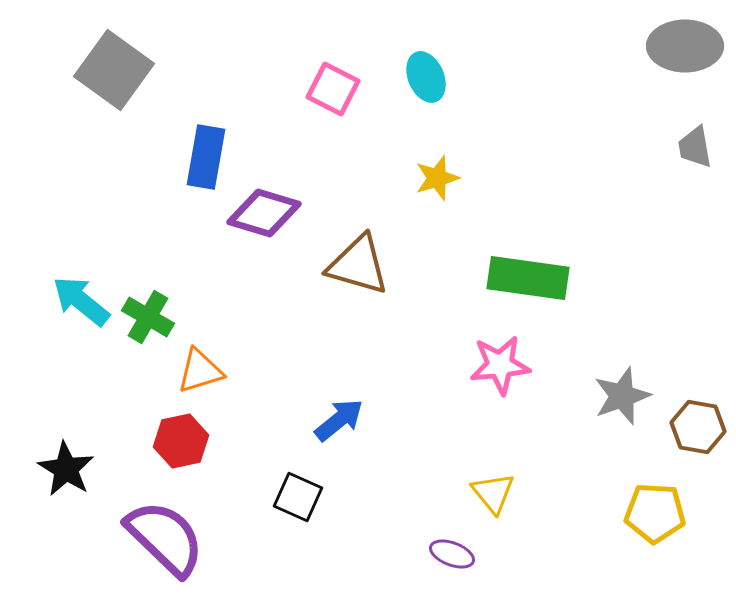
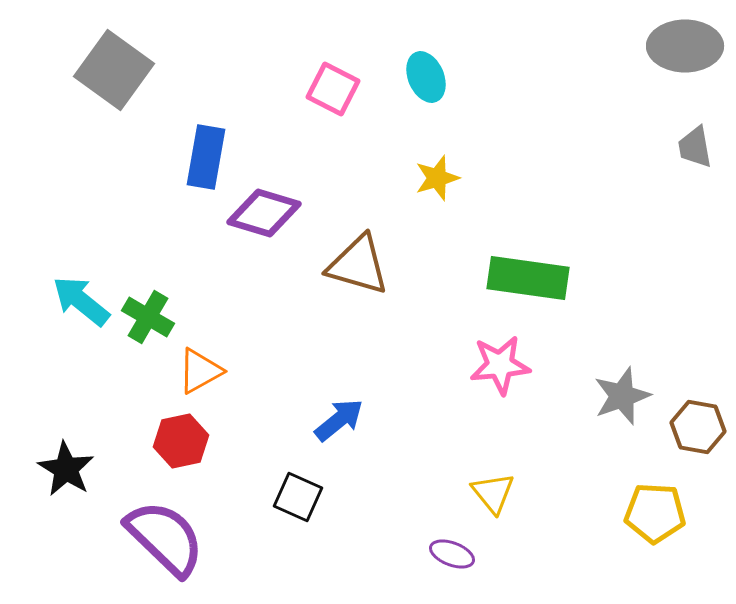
orange triangle: rotated 12 degrees counterclockwise
